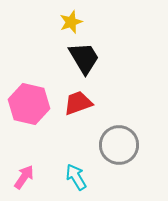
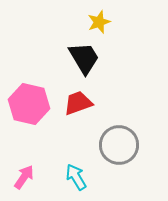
yellow star: moved 28 px right
